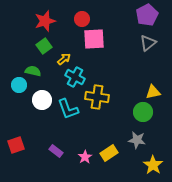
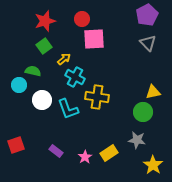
gray triangle: rotated 36 degrees counterclockwise
